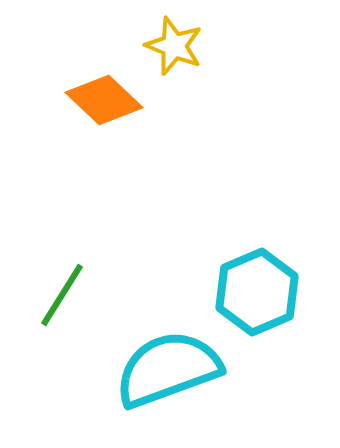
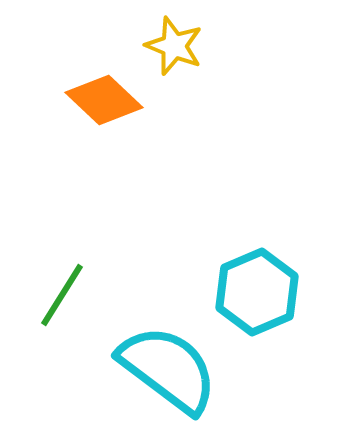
cyan semicircle: rotated 57 degrees clockwise
